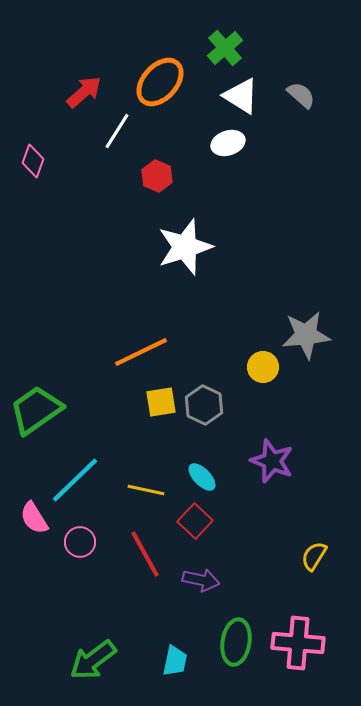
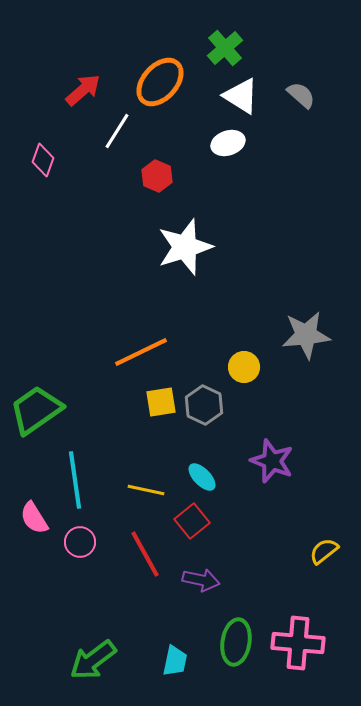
red arrow: moved 1 px left, 2 px up
pink diamond: moved 10 px right, 1 px up
yellow circle: moved 19 px left
cyan line: rotated 54 degrees counterclockwise
red square: moved 3 px left; rotated 8 degrees clockwise
yellow semicircle: moved 10 px right, 5 px up; rotated 20 degrees clockwise
